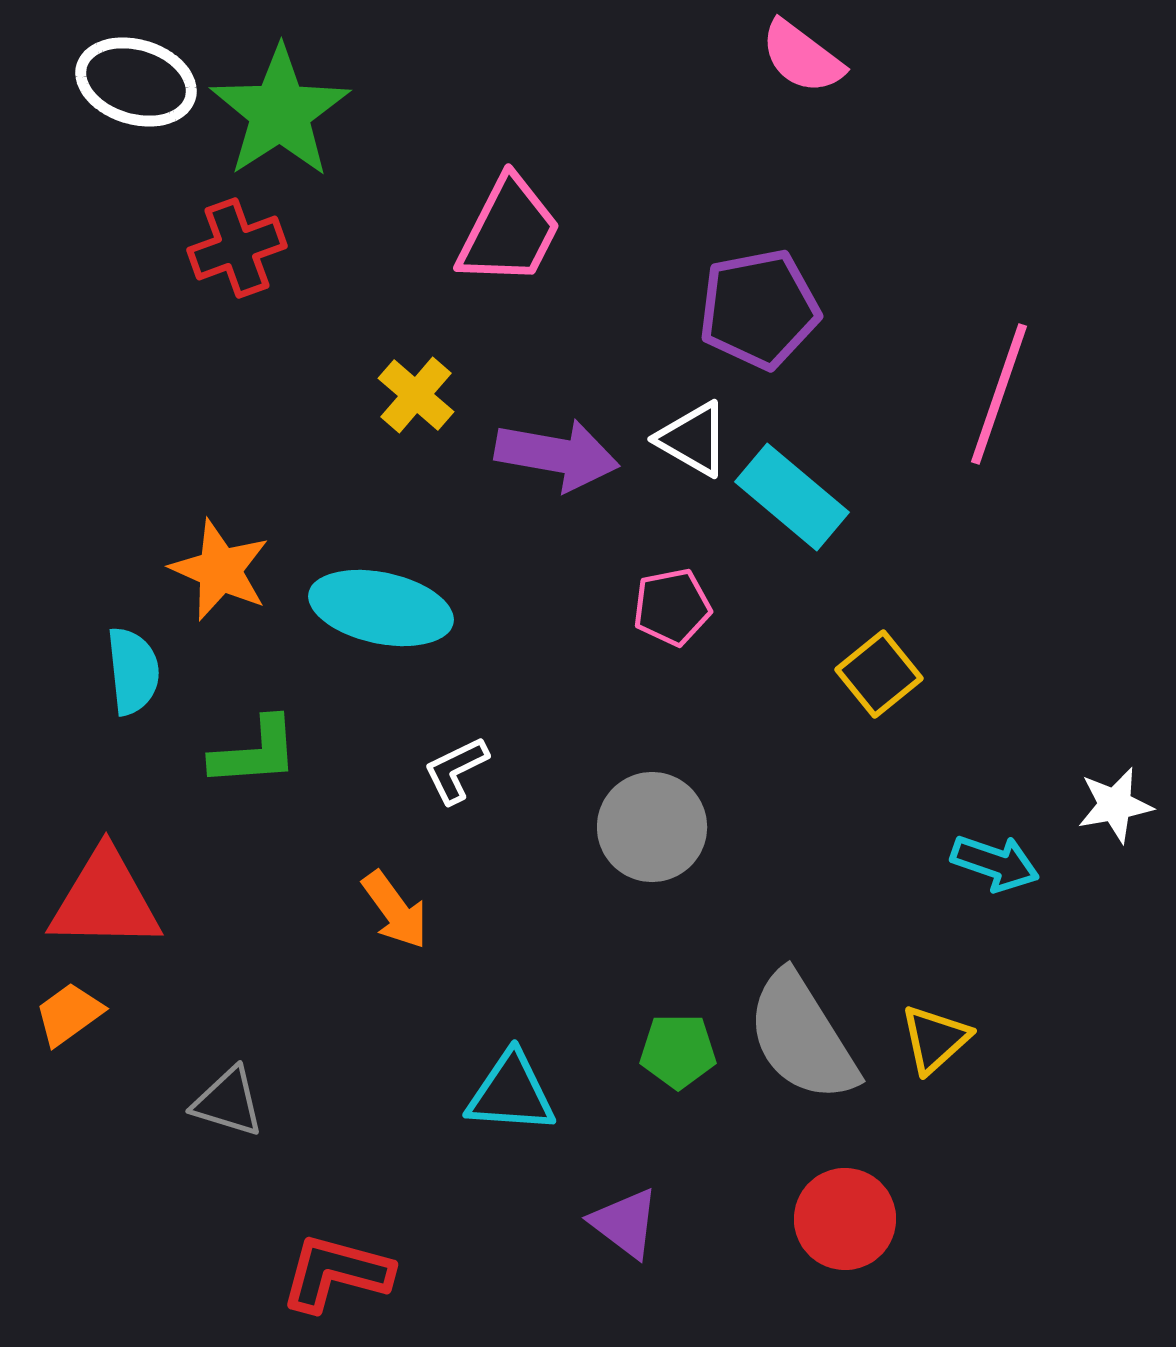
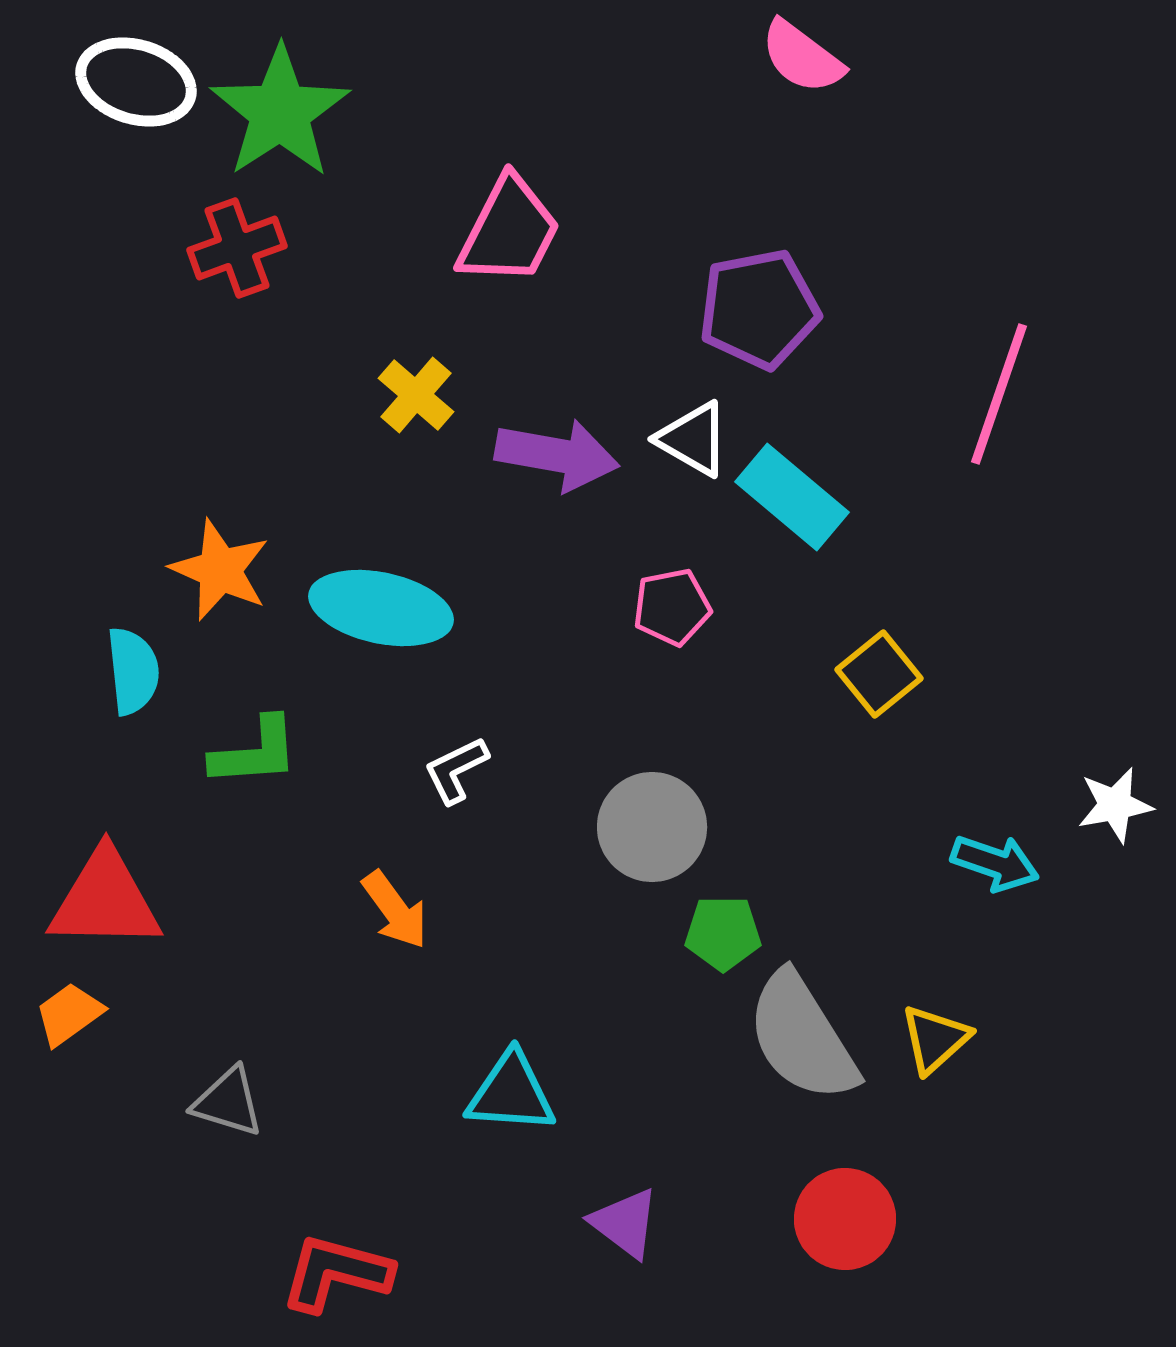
green pentagon: moved 45 px right, 118 px up
